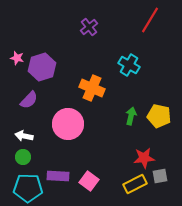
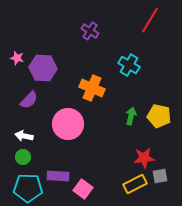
purple cross: moved 1 px right, 4 px down; rotated 18 degrees counterclockwise
purple hexagon: moved 1 px right, 1 px down; rotated 20 degrees clockwise
pink square: moved 6 px left, 8 px down
